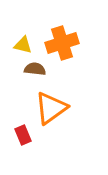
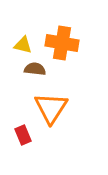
orange cross: rotated 28 degrees clockwise
orange triangle: rotated 21 degrees counterclockwise
